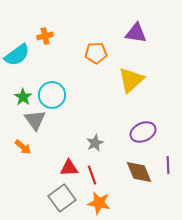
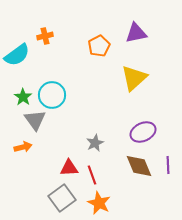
purple triangle: rotated 20 degrees counterclockwise
orange pentagon: moved 3 px right, 7 px up; rotated 25 degrees counterclockwise
yellow triangle: moved 3 px right, 2 px up
orange arrow: rotated 54 degrees counterclockwise
brown diamond: moved 6 px up
orange star: rotated 15 degrees clockwise
